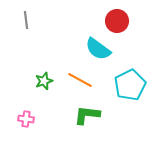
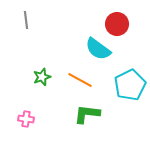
red circle: moved 3 px down
green star: moved 2 px left, 4 px up
green L-shape: moved 1 px up
